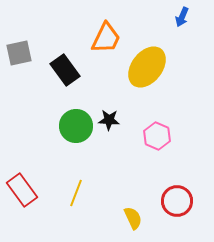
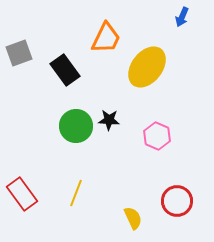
gray square: rotated 8 degrees counterclockwise
red rectangle: moved 4 px down
